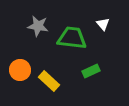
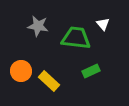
green trapezoid: moved 4 px right
orange circle: moved 1 px right, 1 px down
